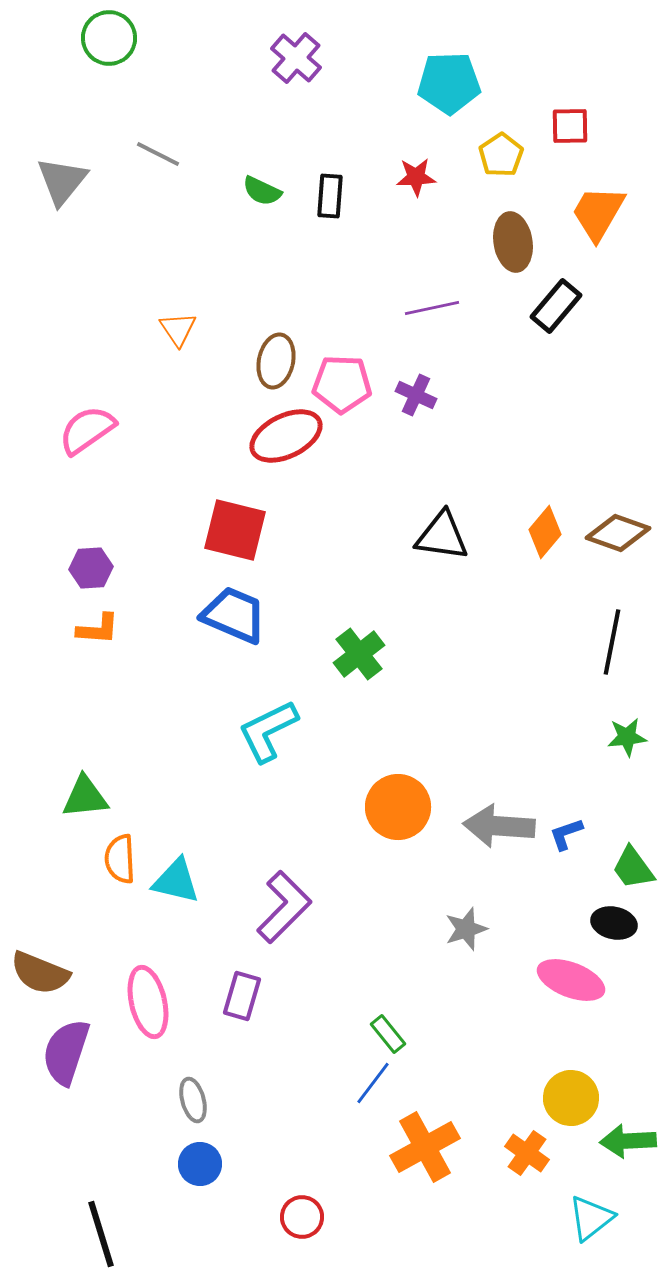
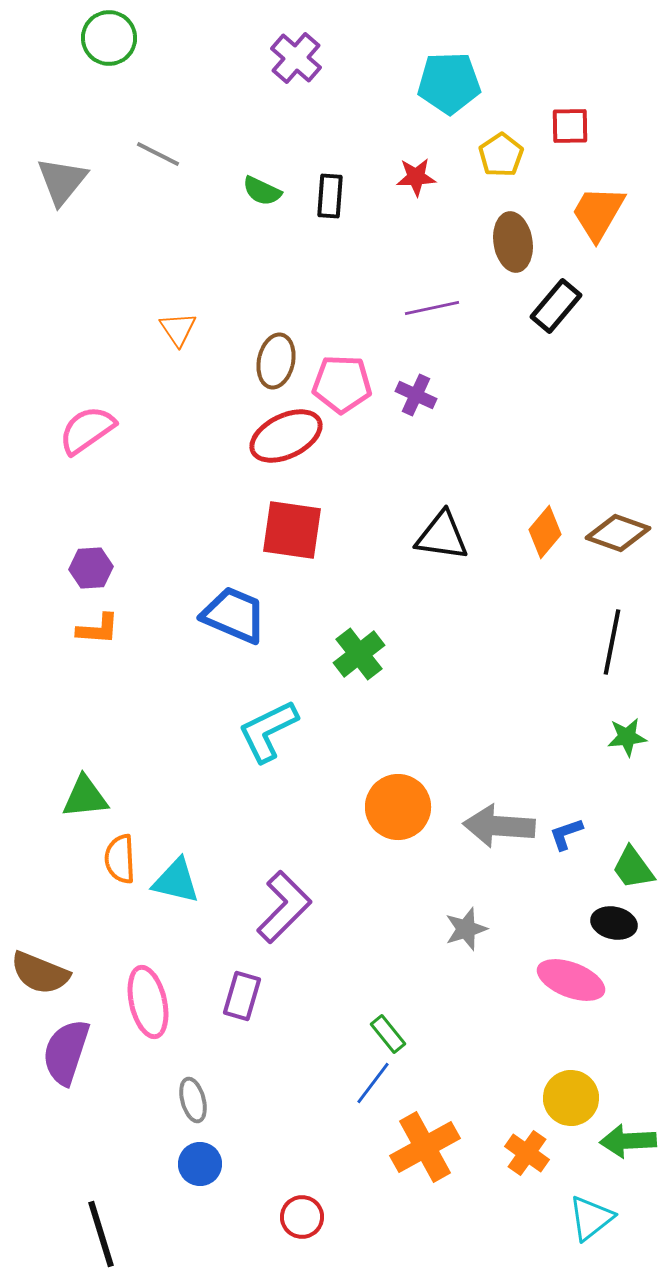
red square at (235, 530): moved 57 px right; rotated 6 degrees counterclockwise
